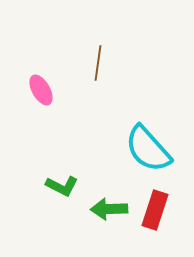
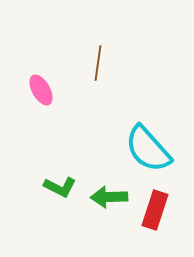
green L-shape: moved 2 px left, 1 px down
green arrow: moved 12 px up
